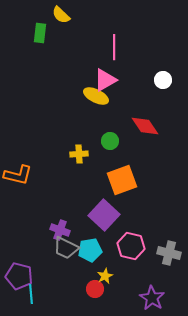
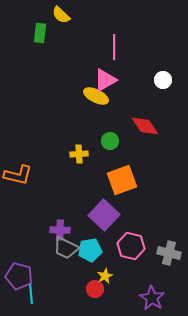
purple cross: rotated 18 degrees counterclockwise
